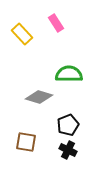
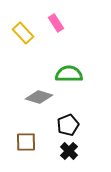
yellow rectangle: moved 1 px right, 1 px up
brown square: rotated 10 degrees counterclockwise
black cross: moved 1 px right, 1 px down; rotated 18 degrees clockwise
